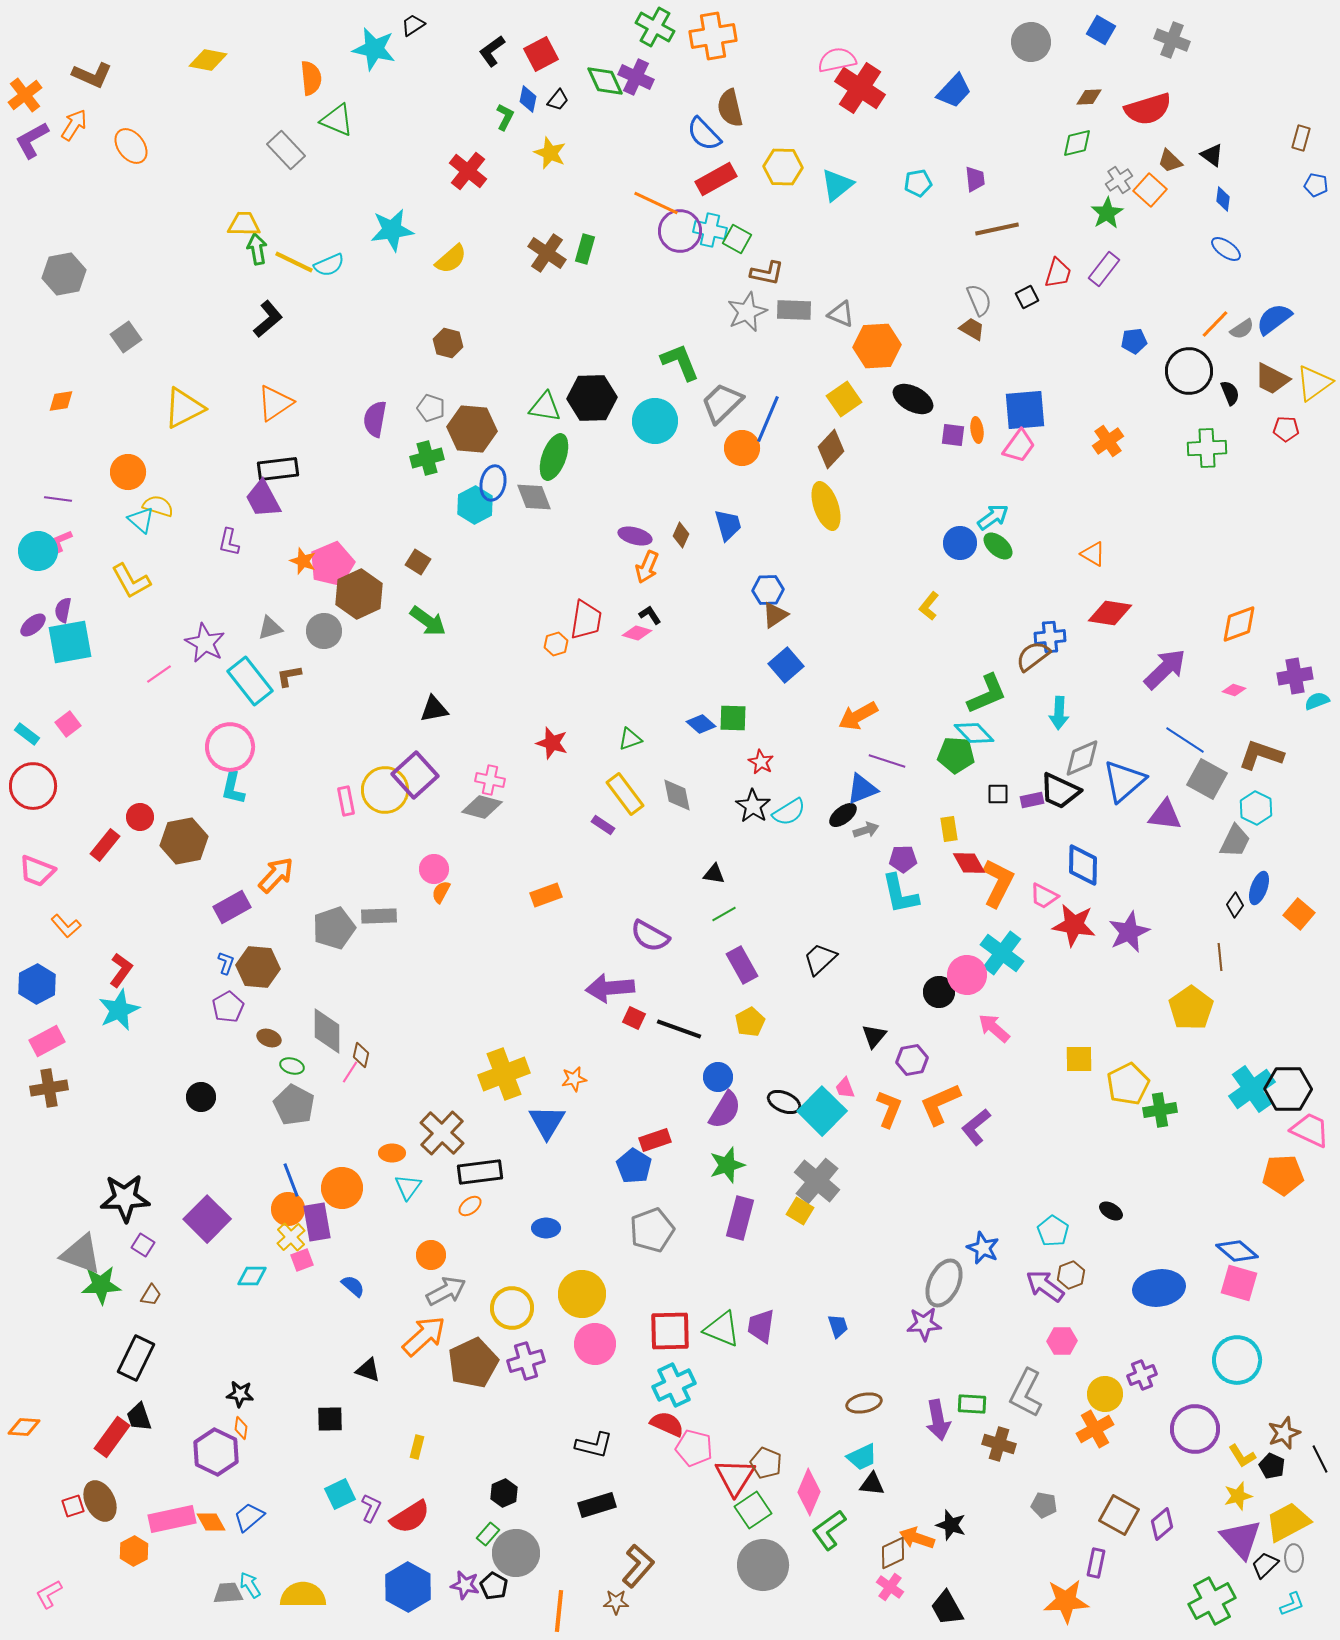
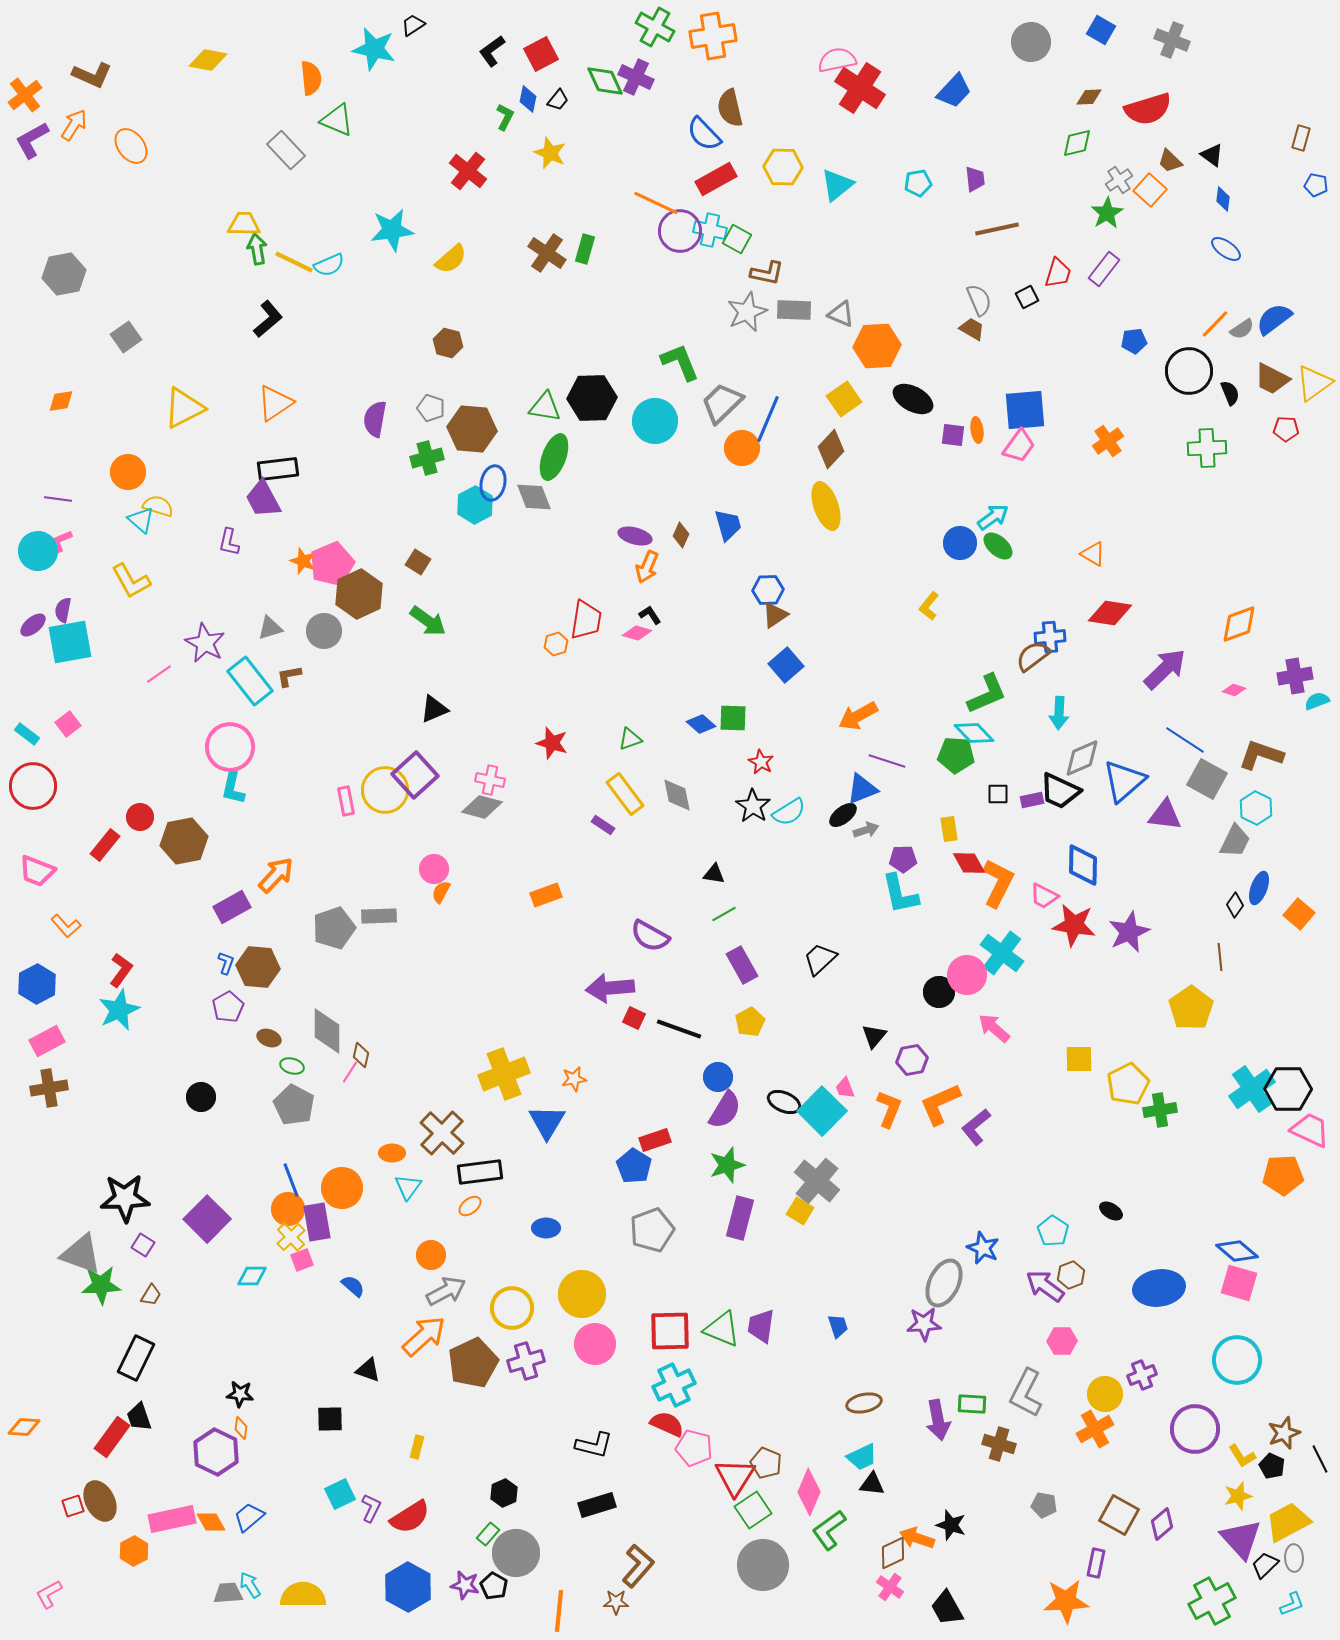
black triangle at (434, 709): rotated 12 degrees counterclockwise
